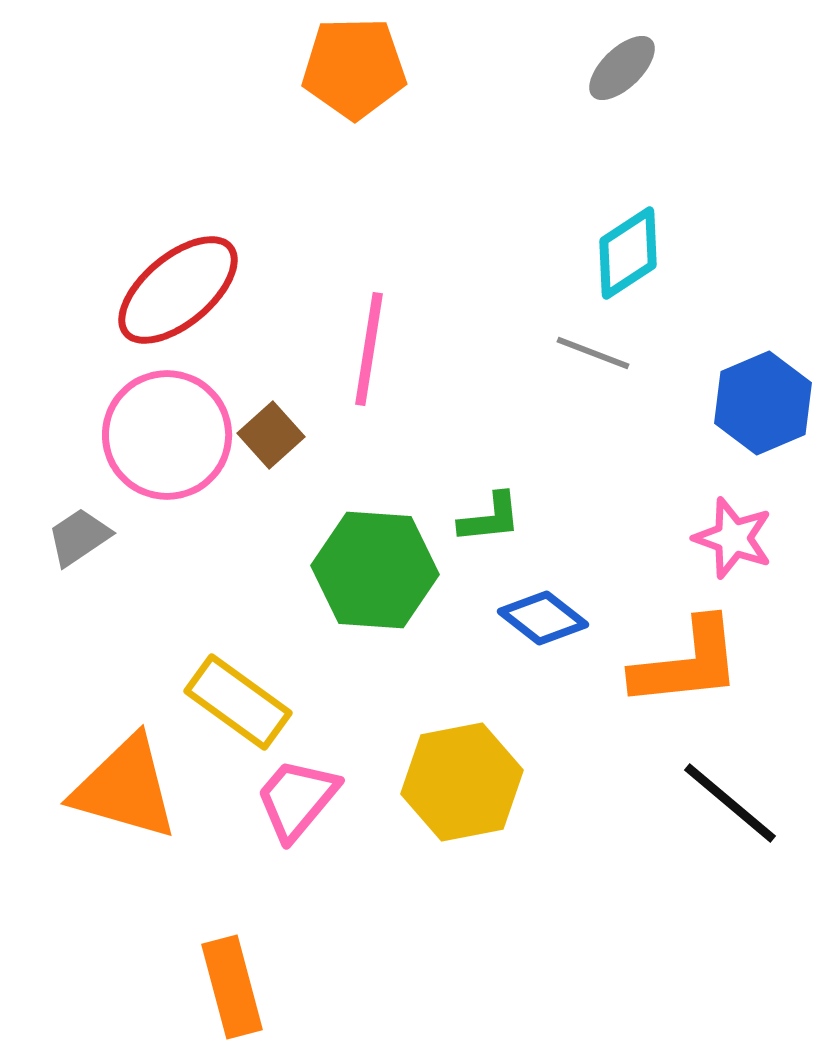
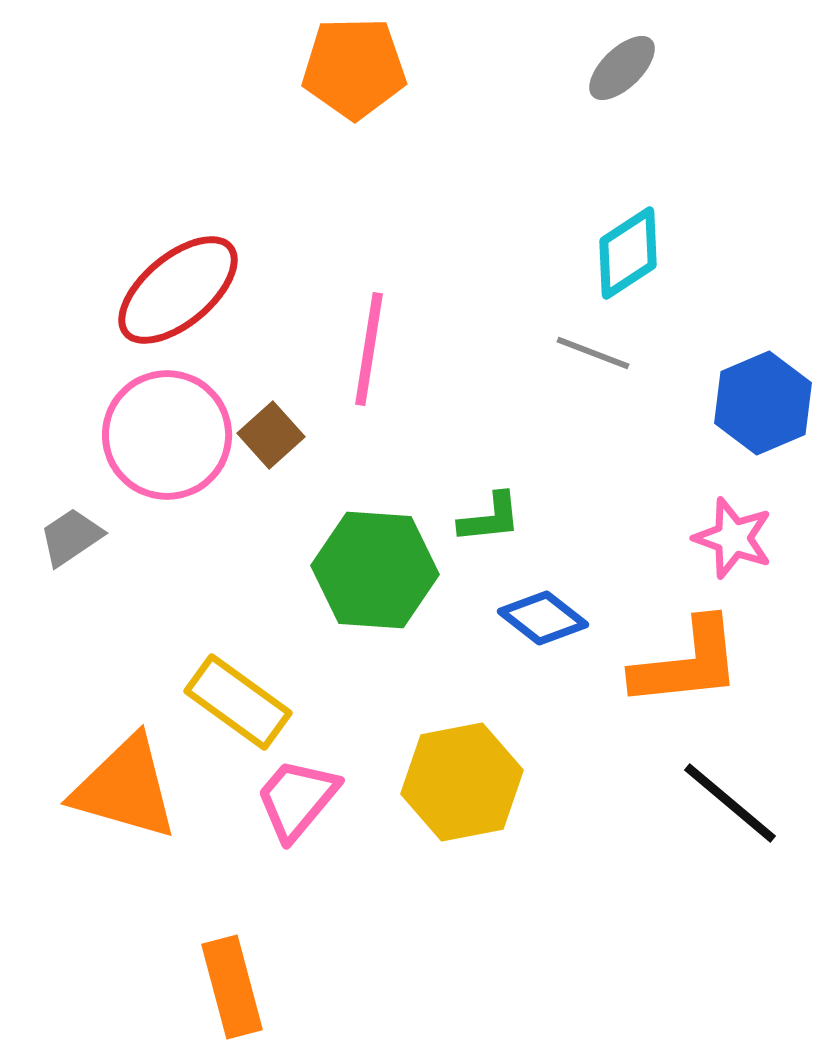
gray trapezoid: moved 8 px left
